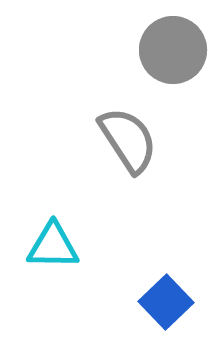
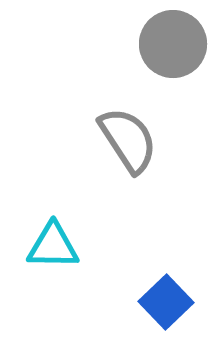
gray circle: moved 6 px up
